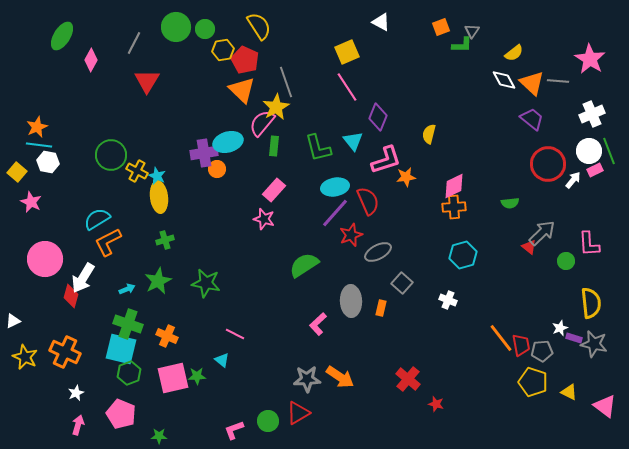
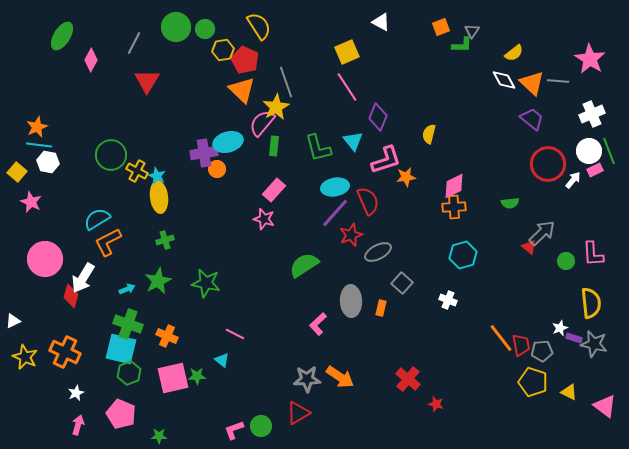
pink L-shape at (589, 244): moved 4 px right, 10 px down
green circle at (268, 421): moved 7 px left, 5 px down
